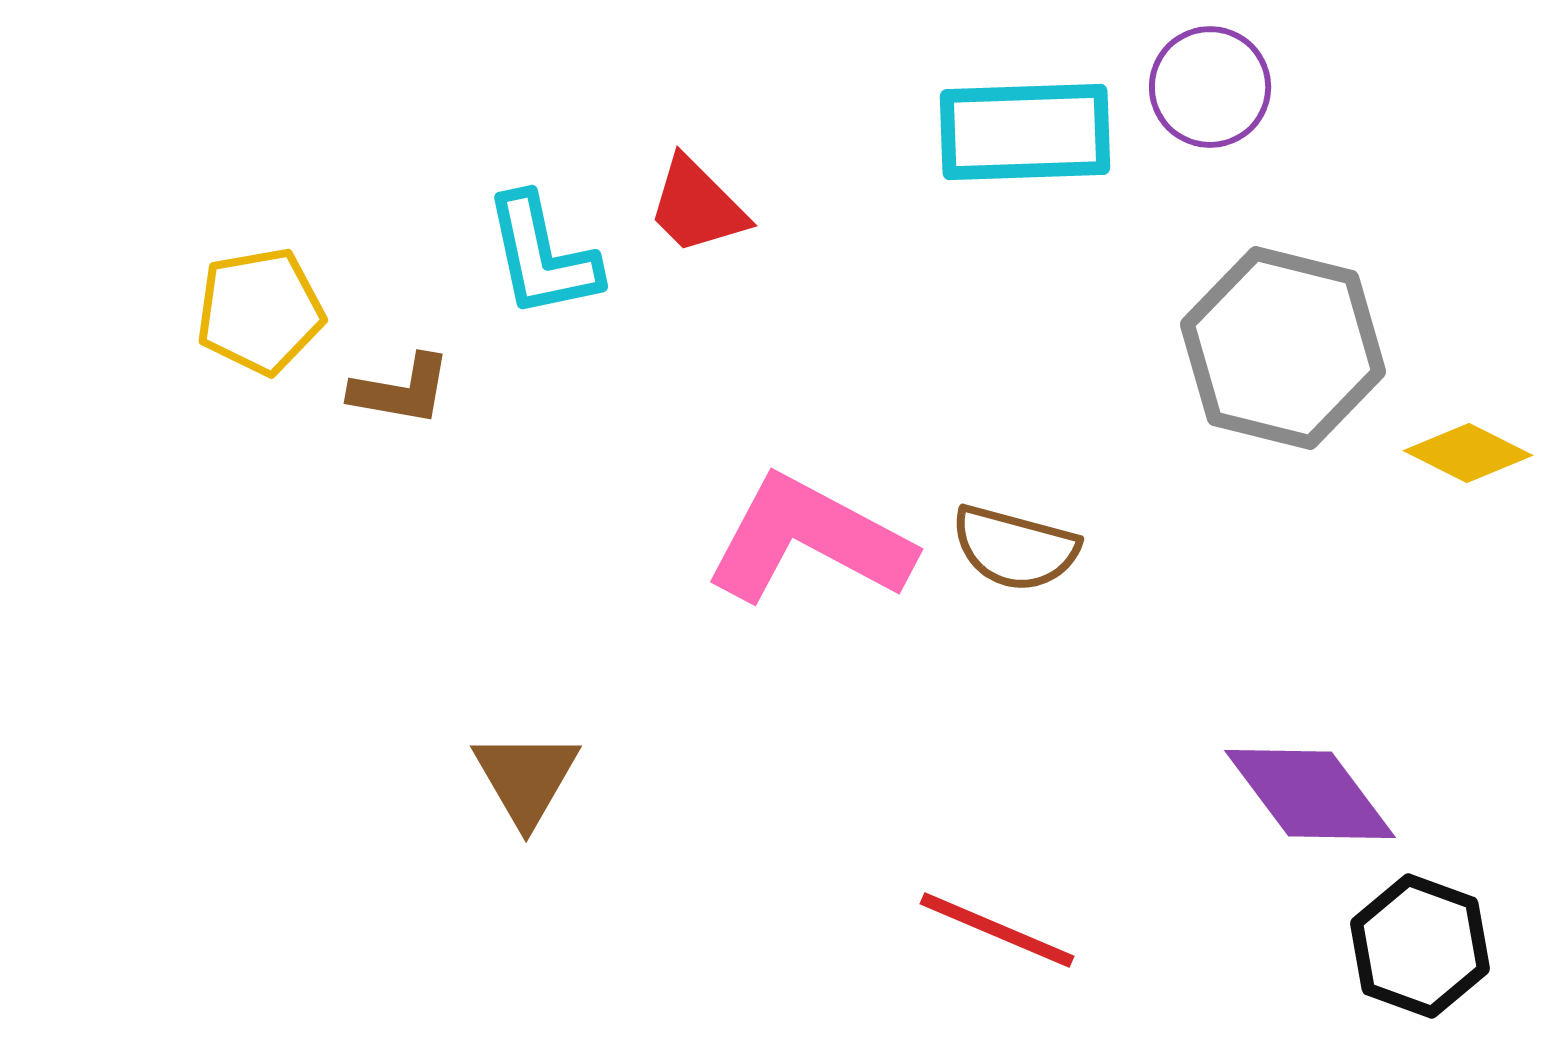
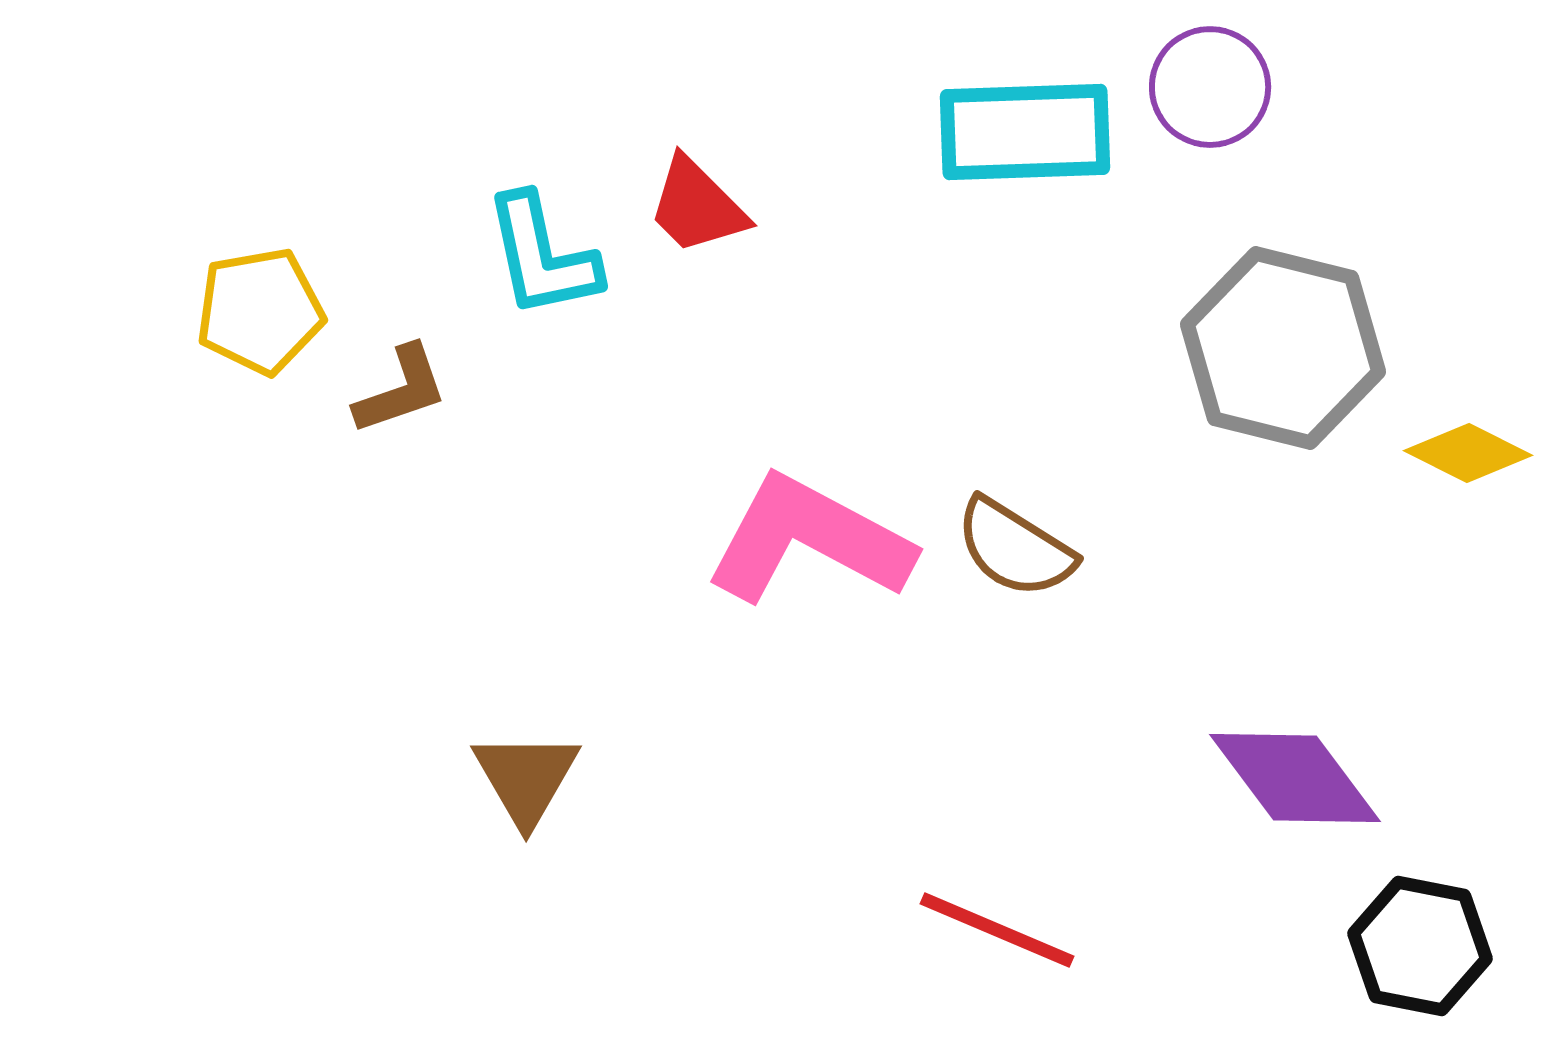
brown L-shape: rotated 29 degrees counterclockwise
brown semicircle: rotated 17 degrees clockwise
purple diamond: moved 15 px left, 16 px up
black hexagon: rotated 9 degrees counterclockwise
